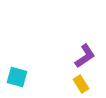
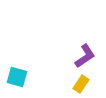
yellow rectangle: rotated 66 degrees clockwise
